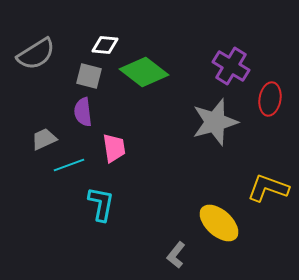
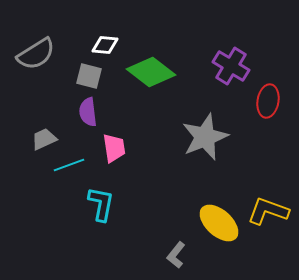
green diamond: moved 7 px right
red ellipse: moved 2 px left, 2 px down
purple semicircle: moved 5 px right
gray star: moved 10 px left, 15 px down; rotated 6 degrees counterclockwise
yellow L-shape: moved 23 px down
